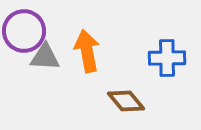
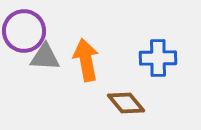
orange arrow: moved 1 px left, 9 px down
blue cross: moved 9 px left
brown diamond: moved 2 px down
